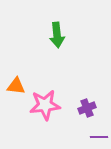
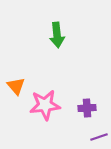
orange triangle: rotated 42 degrees clockwise
purple cross: rotated 18 degrees clockwise
purple line: rotated 18 degrees counterclockwise
